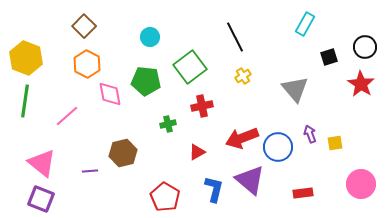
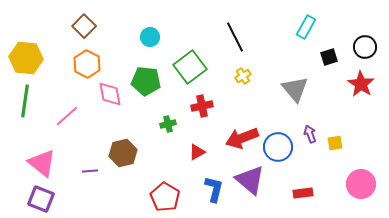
cyan rectangle: moved 1 px right, 3 px down
yellow hexagon: rotated 16 degrees counterclockwise
